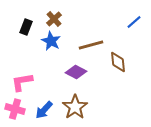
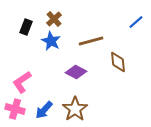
blue line: moved 2 px right
brown line: moved 4 px up
pink L-shape: rotated 25 degrees counterclockwise
brown star: moved 2 px down
